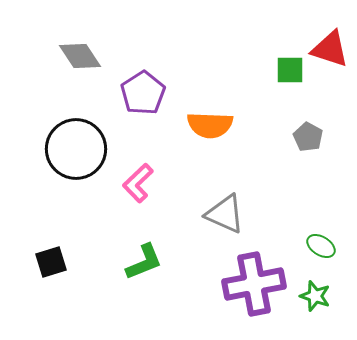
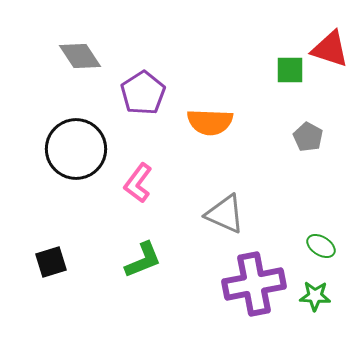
orange semicircle: moved 3 px up
pink L-shape: rotated 9 degrees counterclockwise
green L-shape: moved 1 px left, 2 px up
green star: rotated 16 degrees counterclockwise
